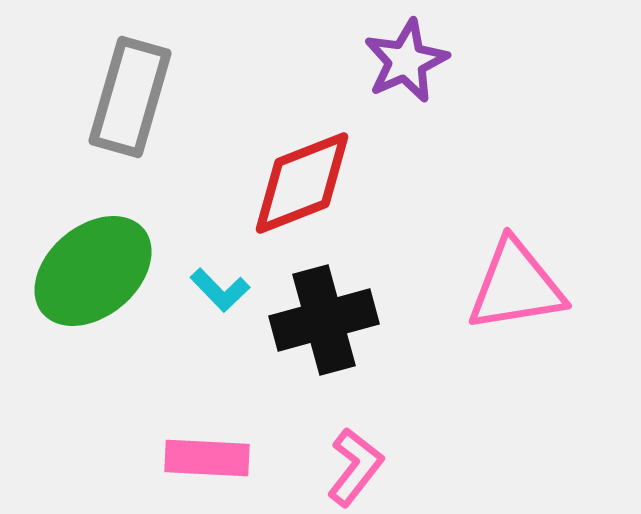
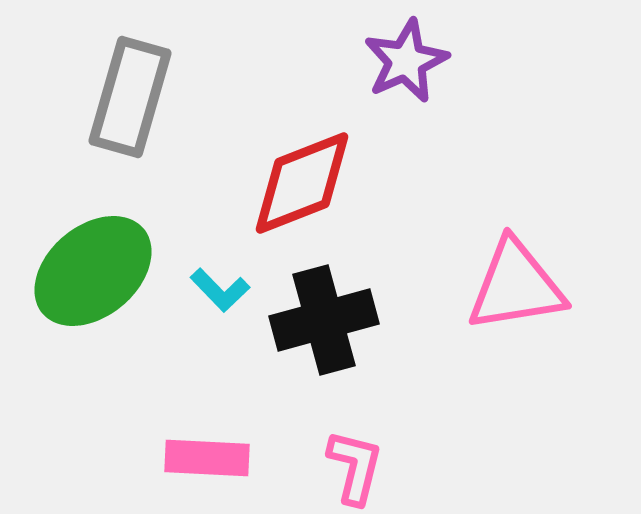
pink L-shape: rotated 24 degrees counterclockwise
